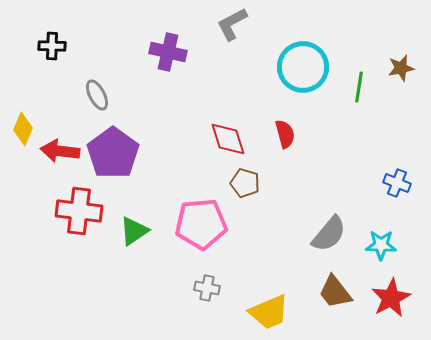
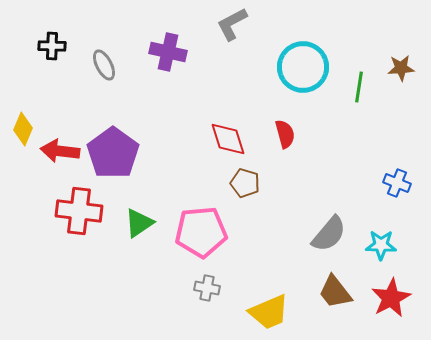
brown star: rotated 8 degrees clockwise
gray ellipse: moved 7 px right, 30 px up
pink pentagon: moved 8 px down
green triangle: moved 5 px right, 8 px up
